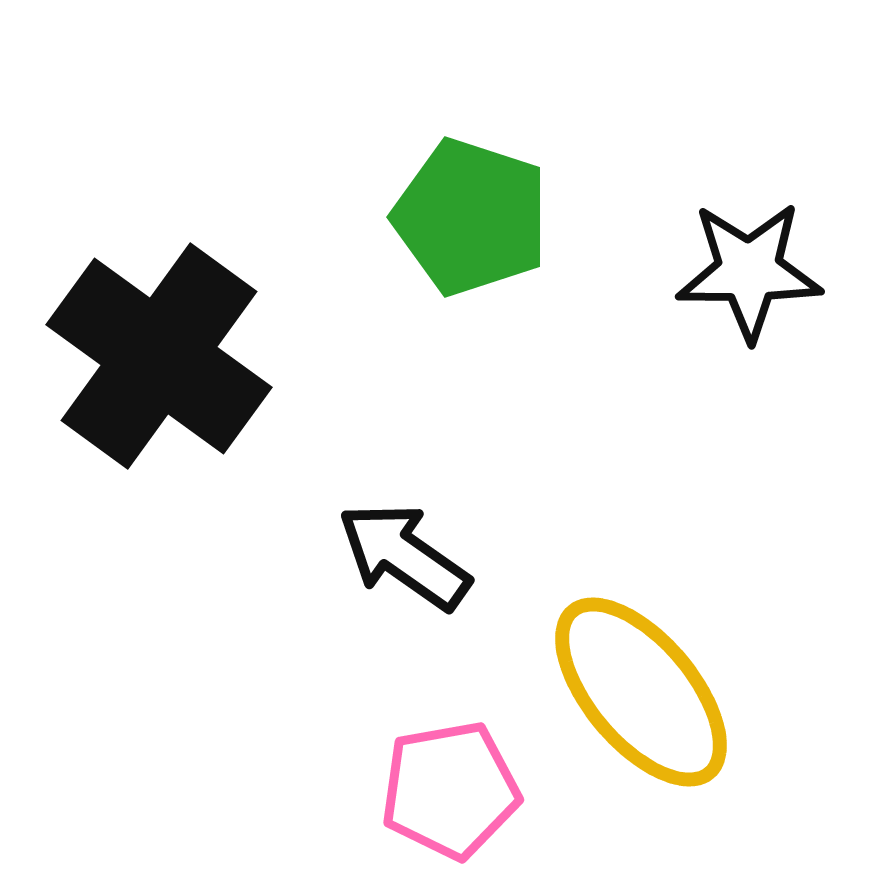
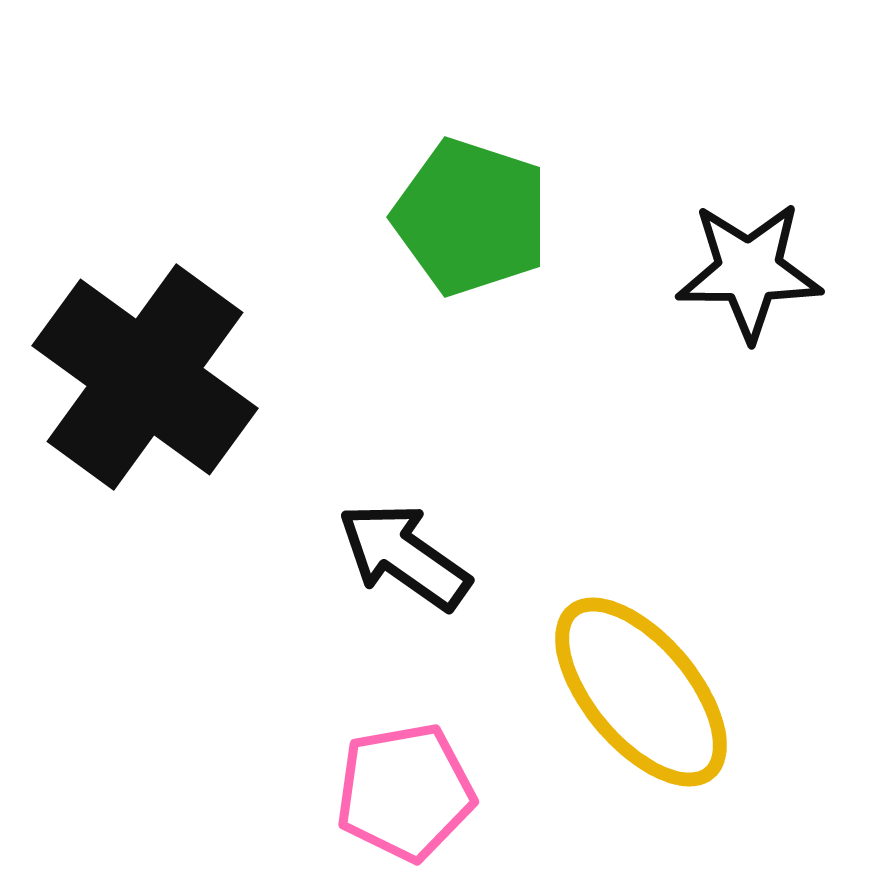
black cross: moved 14 px left, 21 px down
pink pentagon: moved 45 px left, 2 px down
